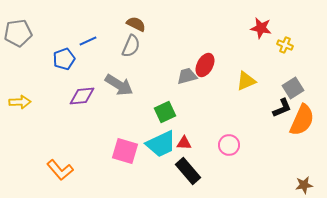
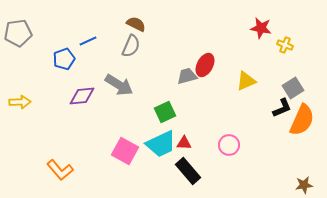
pink square: rotated 12 degrees clockwise
